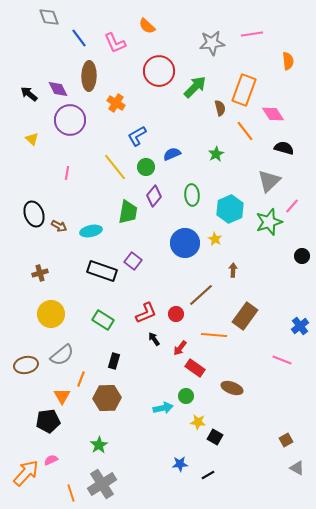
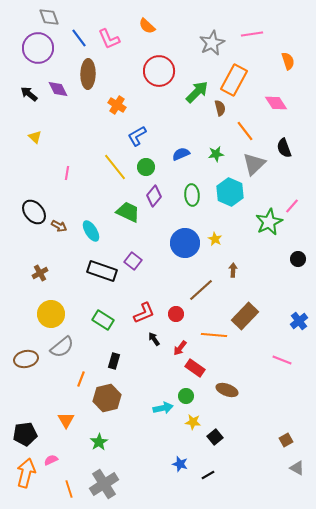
pink L-shape at (115, 43): moved 6 px left, 4 px up
gray star at (212, 43): rotated 20 degrees counterclockwise
orange semicircle at (288, 61): rotated 12 degrees counterclockwise
brown ellipse at (89, 76): moved 1 px left, 2 px up
green arrow at (195, 87): moved 2 px right, 5 px down
orange rectangle at (244, 90): moved 10 px left, 10 px up; rotated 8 degrees clockwise
orange cross at (116, 103): moved 1 px right, 2 px down
pink diamond at (273, 114): moved 3 px right, 11 px up
purple circle at (70, 120): moved 32 px left, 72 px up
yellow triangle at (32, 139): moved 3 px right, 2 px up
black semicircle at (284, 148): rotated 126 degrees counterclockwise
blue semicircle at (172, 154): moved 9 px right
green star at (216, 154): rotated 21 degrees clockwise
gray triangle at (269, 181): moved 15 px left, 17 px up
cyan hexagon at (230, 209): moved 17 px up; rotated 12 degrees counterclockwise
green trapezoid at (128, 212): rotated 75 degrees counterclockwise
black ellipse at (34, 214): moved 2 px up; rotated 20 degrees counterclockwise
green star at (269, 222): rotated 8 degrees counterclockwise
cyan ellipse at (91, 231): rotated 70 degrees clockwise
black circle at (302, 256): moved 4 px left, 3 px down
brown cross at (40, 273): rotated 14 degrees counterclockwise
brown line at (201, 295): moved 5 px up
red L-shape at (146, 313): moved 2 px left
brown rectangle at (245, 316): rotated 8 degrees clockwise
blue cross at (300, 326): moved 1 px left, 5 px up
gray semicircle at (62, 355): moved 8 px up
brown ellipse at (26, 365): moved 6 px up
brown ellipse at (232, 388): moved 5 px left, 2 px down
orange triangle at (62, 396): moved 4 px right, 24 px down
brown hexagon at (107, 398): rotated 12 degrees counterclockwise
black pentagon at (48, 421): moved 23 px left, 13 px down
yellow star at (198, 422): moved 5 px left
black square at (215, 437): rotated 21 degrees clockwise
green star at (99, 445): moved 3 px up
blue star at (180, 464): rotated 21 degrees clockwise
orange arrow at (26, 473): rotated 28 degrees counterclockwise
gray cross at (102, 484): moved 2 px right
orange line at (71, 493): moved 2 px left, 4 px up
